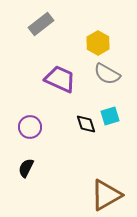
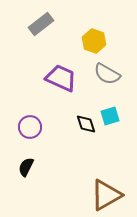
yellow hexagon: moved 4 px left, 2 px up; rotated 10 degrees counterclockwise
purple trapezoid: moved 1 px right, 1 px up
black semicircle: moved 1 px up
